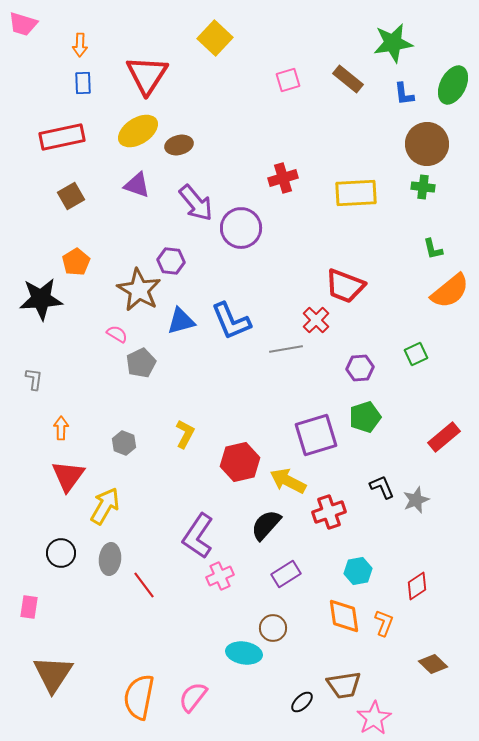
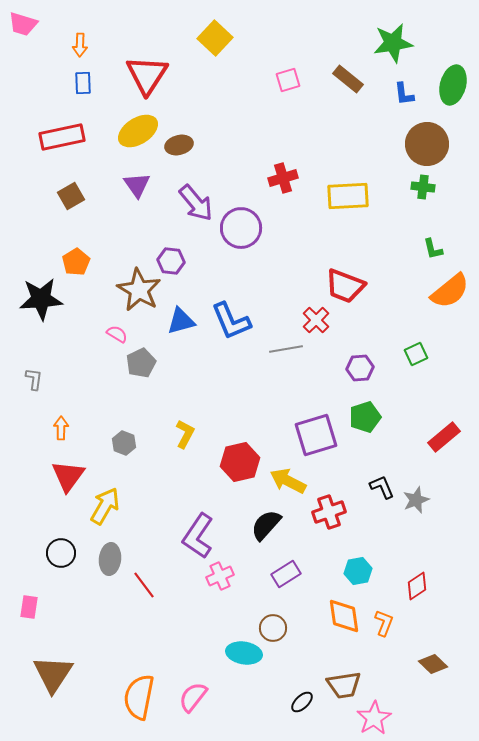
green ellipse at (453, 85): rotated 12 degrees counterclockwise
purple triangle at (137, 185): rotated 36 degrees clockwise
yellow rectangle at (356, 193): moved 8 px left, 3 px down
